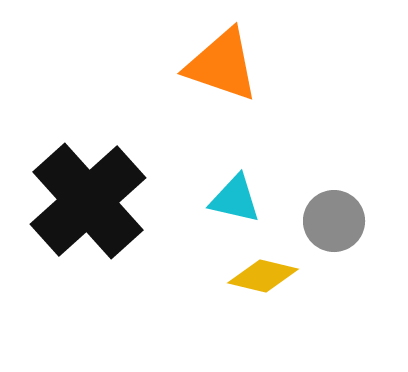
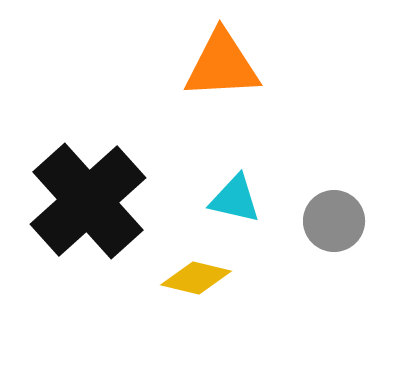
orange triangle: rotated 22 degrees counterclockwise
yellow diamond: moved 67 px left, 2 px down
